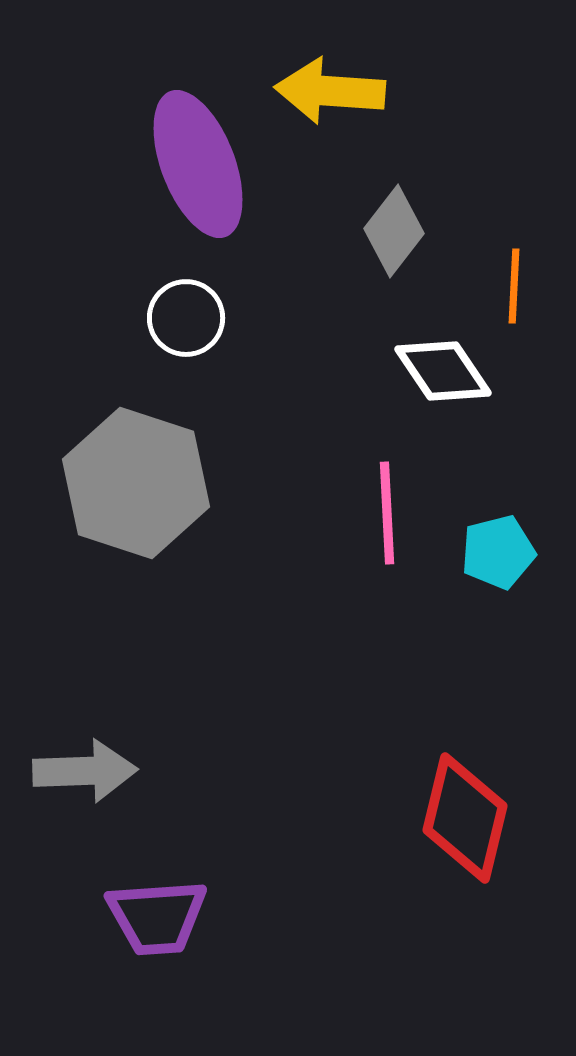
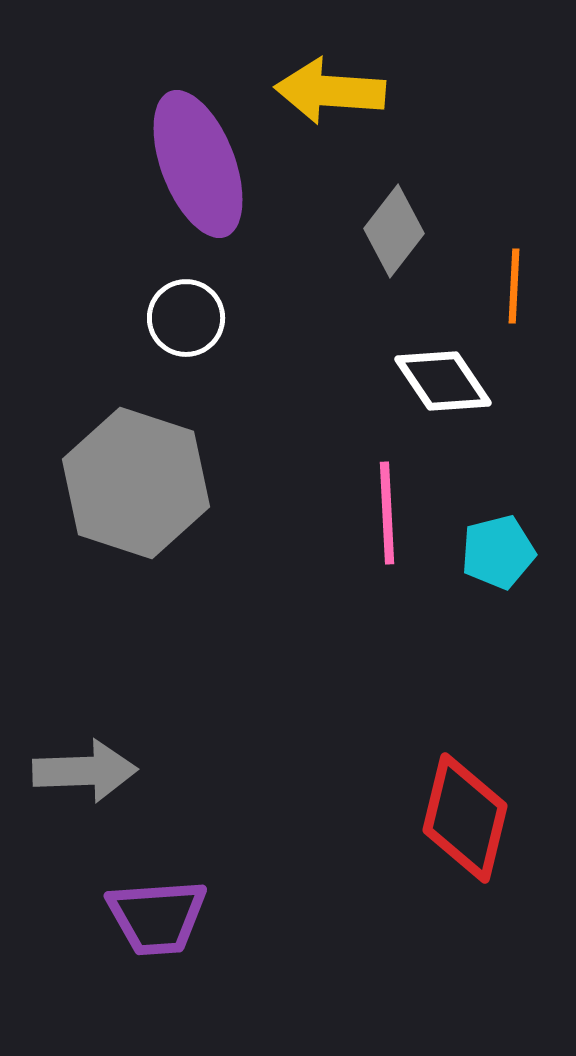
white diamond: moved 10 px down
